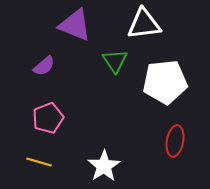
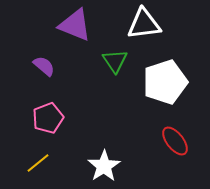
purple semicircle: rotated 100 degrees counterclockwise
white pentagon: rotated 12 degrees counterclockwise
red ellipse: rotated 48 degrees counterclockwise
yellow line: moved 1 px left, 1 px down; rotated 55 degrees counterclockwise
